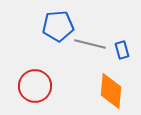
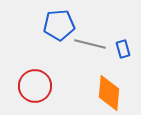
blue pentagon: moved 1 px right, 1 px up
blue rectangle: moved 1 px right, 1 px up
orange diamond: moved 2 px left, 2 px down
